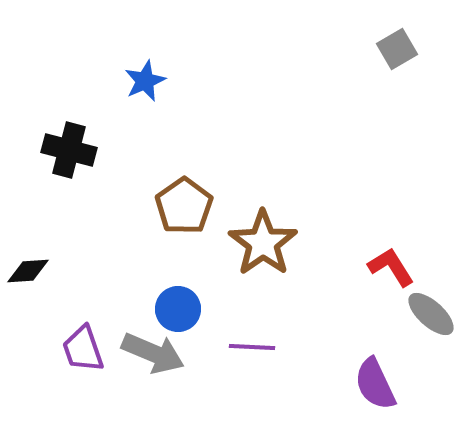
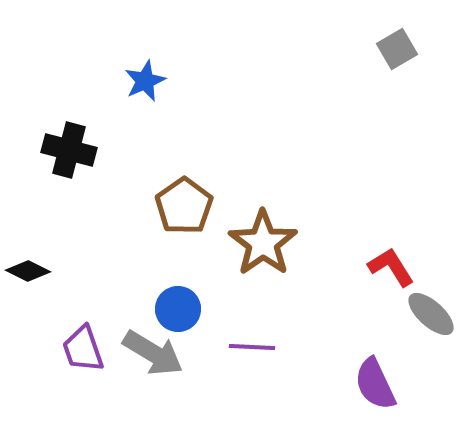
black diamond: rotated 30 degrees clockwise
gray arrow: rotated 8 degrees clockwise
